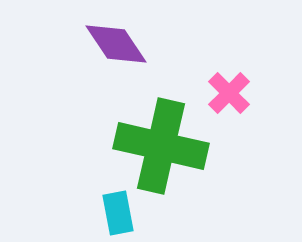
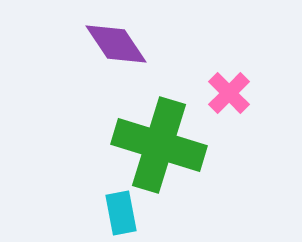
green cross: moved 2 px left, 1 px up; rotated 4 degrees clockwise
cyan rectangle: moved 3 px right
